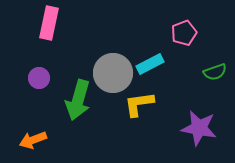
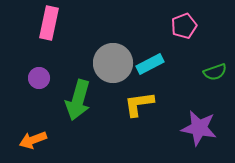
pink pentagon: moved 7 px up
gray circle: moved 10 px up
